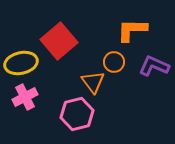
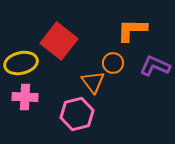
red square: rotated 12 degrees counterclockwise
orange circle: moved 1 px left, 1 px down
purple L-shape: moved 1 px right
pink cross: rotated 30 degrees clockwise
